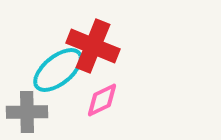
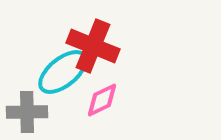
cyan ellipse: moved 5 px right, 2 px down
